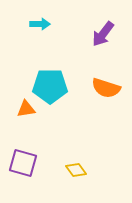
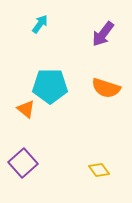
cyan arrow: rotated 54 degrees counterclockwise
orange triangle: rotated 48 degrees clockwise
purple square: rotated 32 degrees clockwise
yellow diamond: moved 23 px right
